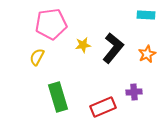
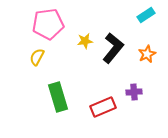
cyan rectangle: rotated 36 degrees counterclockwise
pink pentagon: moved 3 px left
yellow star: moved 2 px right, 4 px up
